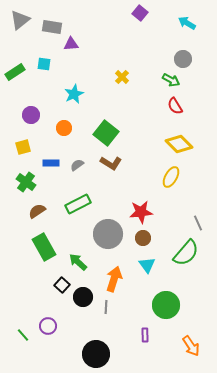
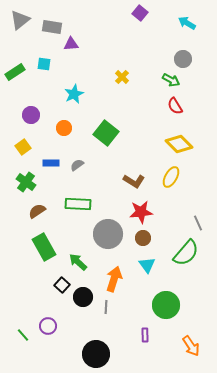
yellow square at (23, 147): rotated 21 degrees counterclockwise
brown L-shape at (111, 163): moved 23 px right, 18 px down
green rectangle at (78, 204): rotated 30 degrees clockwise
